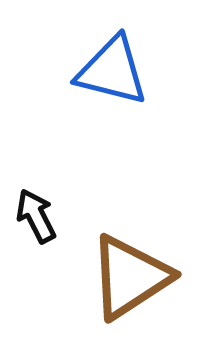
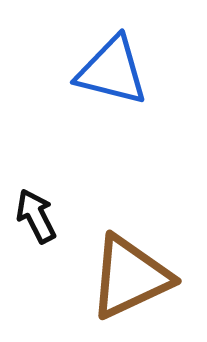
brown triangle: rotated 8 degrees clockwise
